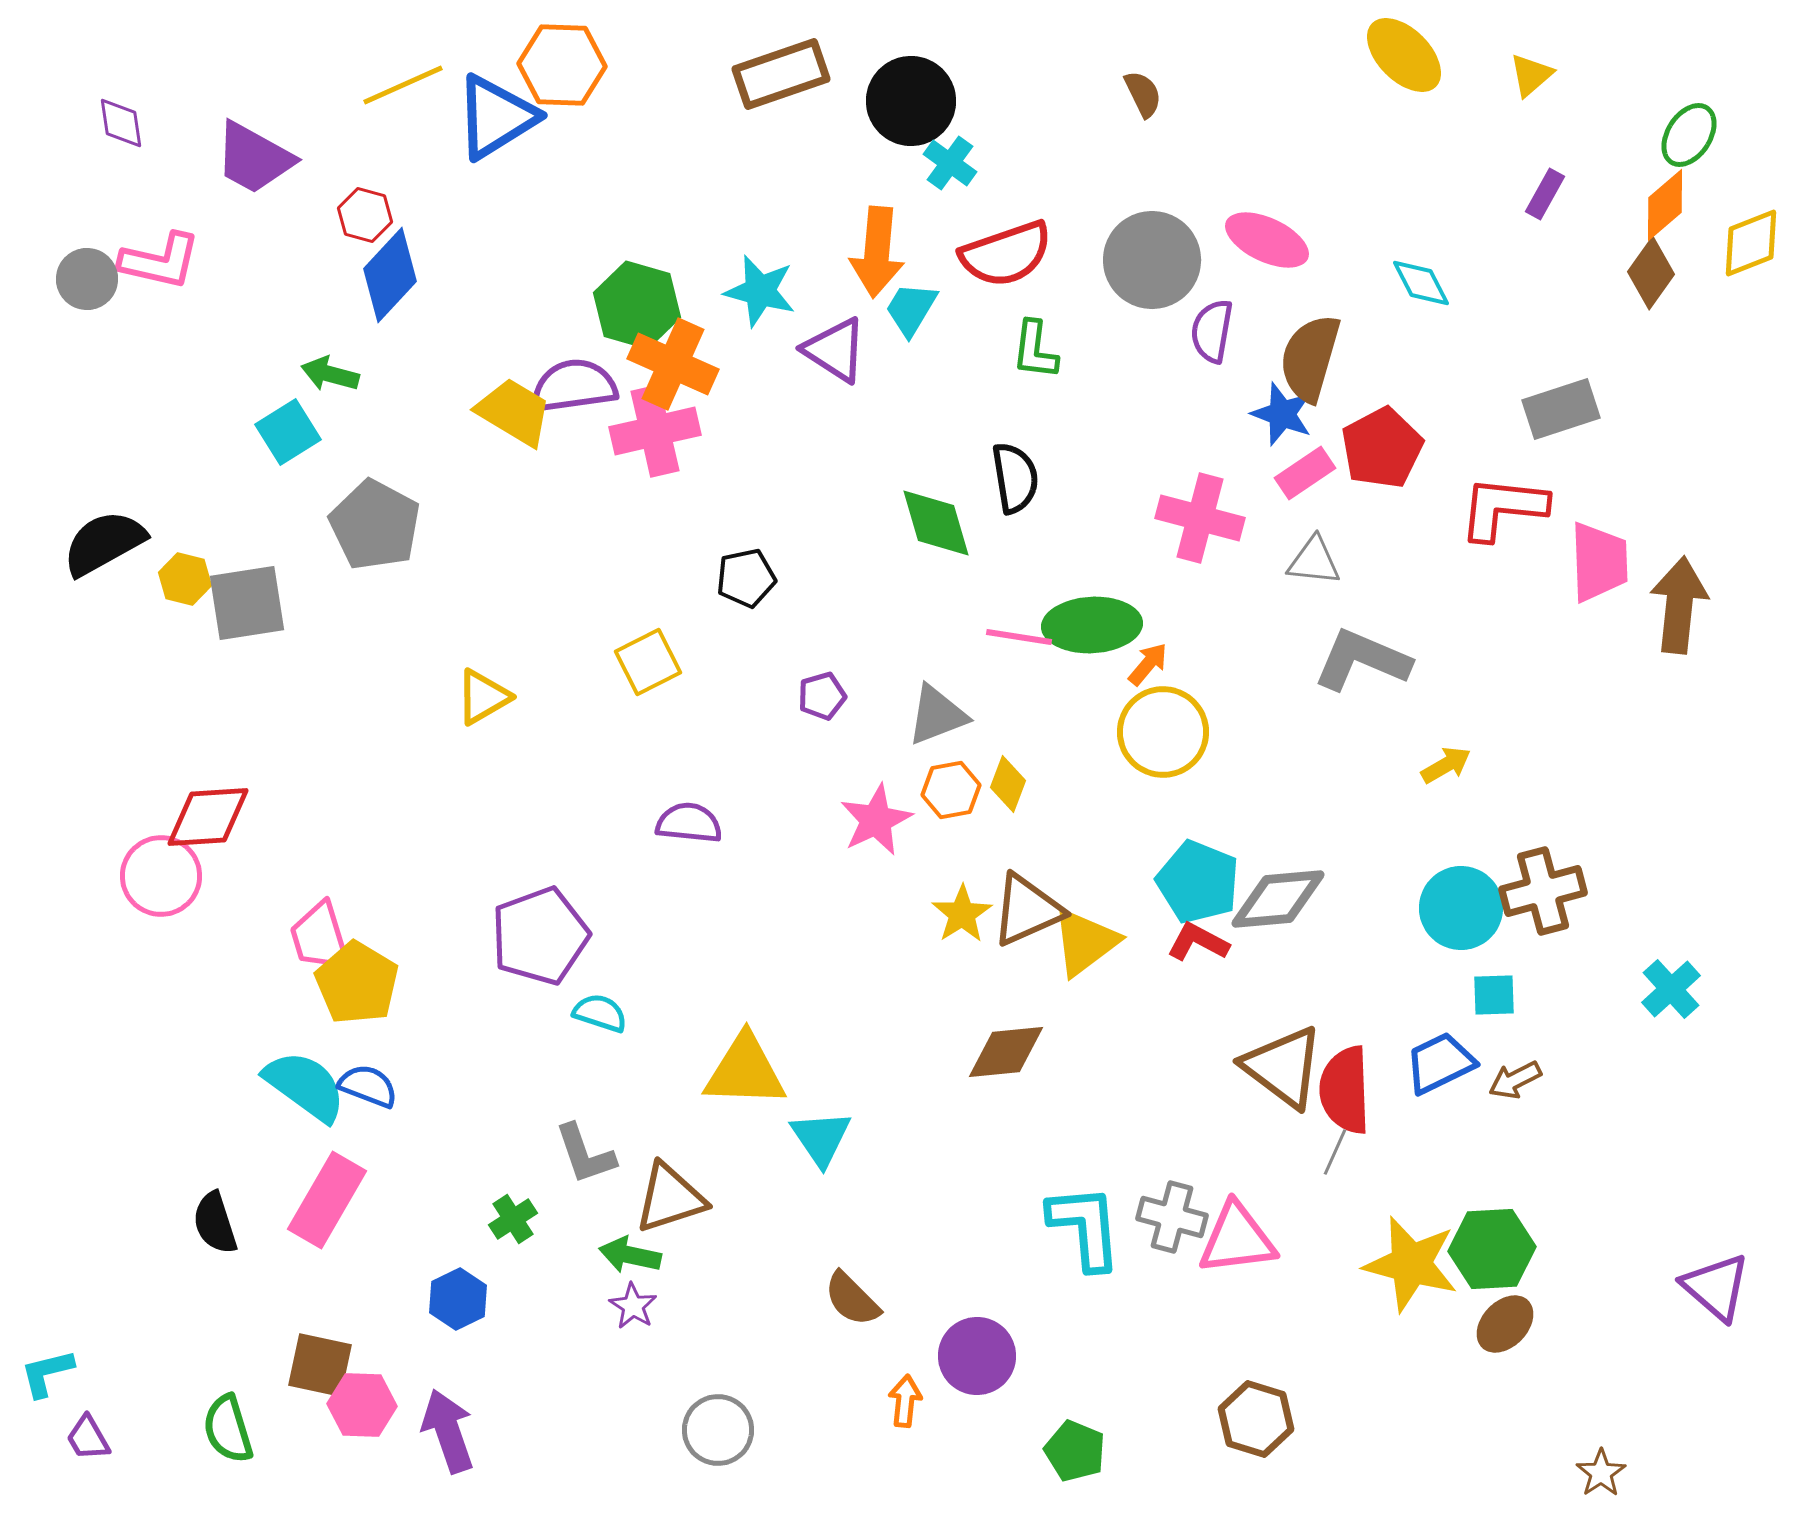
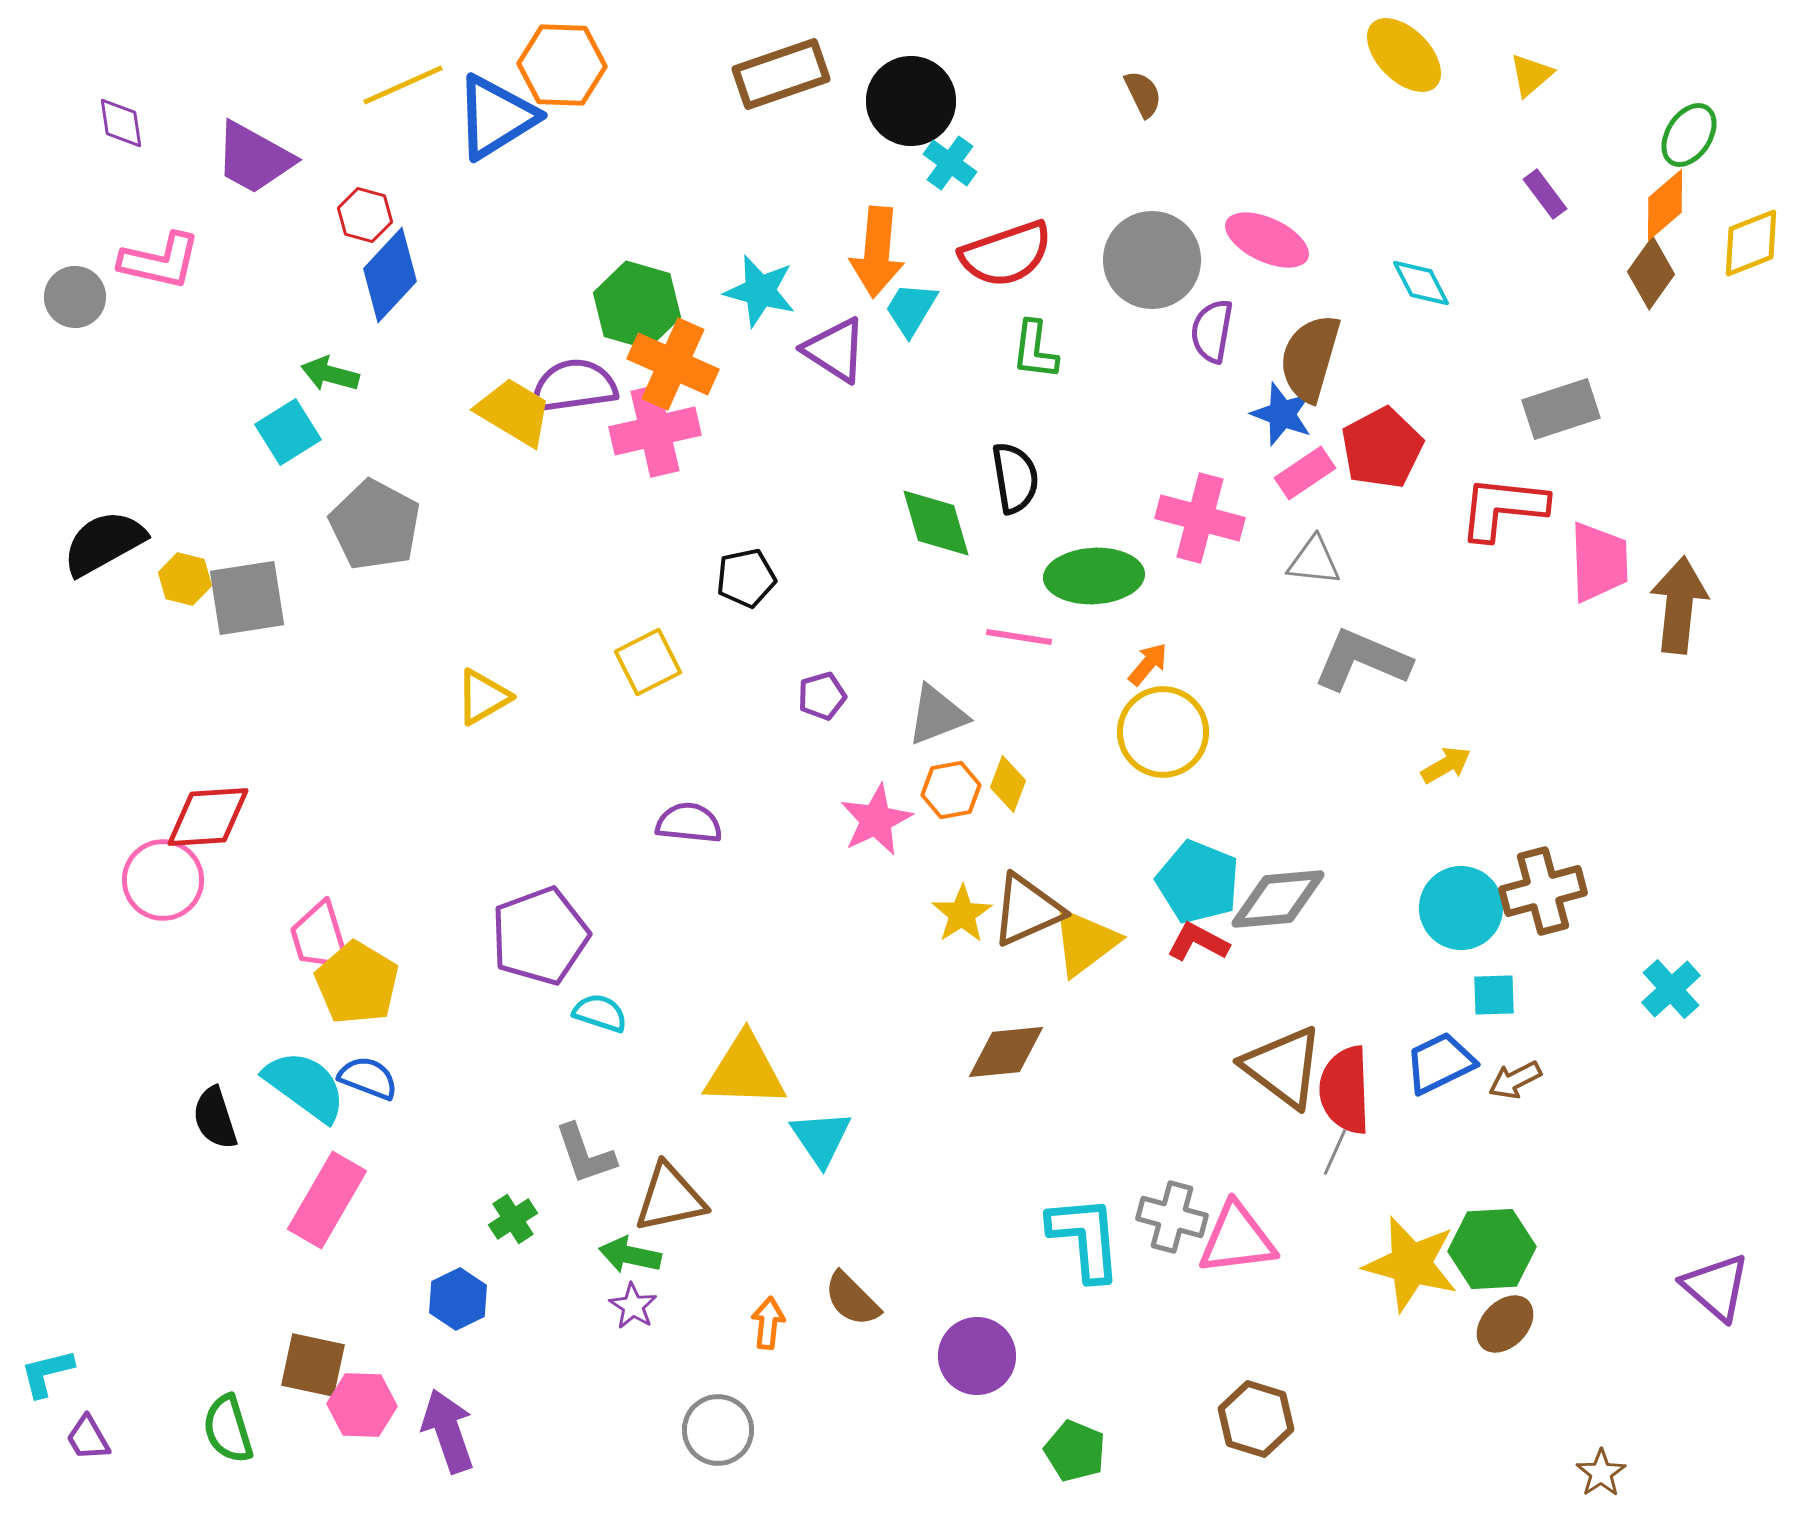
purple rectangle at (1545, 194): rotated 66 degrees counterclockwise
gray circle at (87, 279): moved 12 px left, 18 px down
gray square at (247, 603): moved 5 px up
green ellipse at (1092, 625): moved 2 px right, 49 px up
pink circle at (161, 876): moved 2 px right, 4 px down
blue semicircle at (368, 1086): moved 8 px up
brown triangle at (670, 1198): rotated 6 degrees clockwise
black semicircle at (215, 1223): moved 105 px up
cyan L-shape at (1085, 1227): moved 11 px down
brown square at (320, 1365): moved 7 px left
orange arrow at (905, 1401): moved 137 px left, 78 px up
